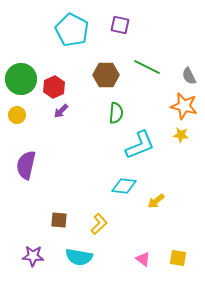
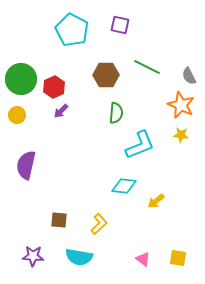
orange star: moved 3 px left, 1 px up; rotated 12 degrees clockwise
